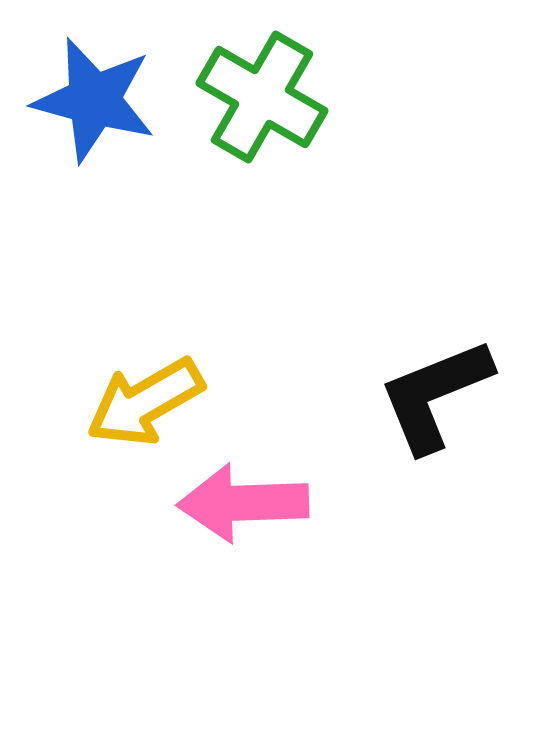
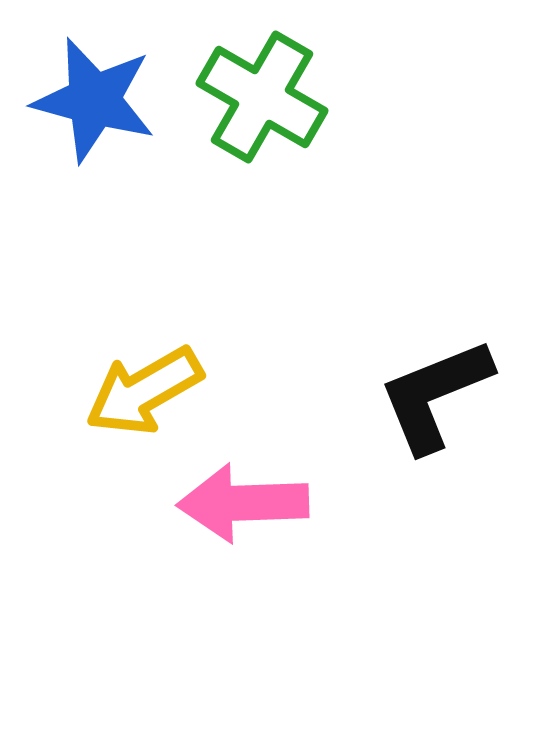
yellow arrow: moved 1 px left, 11 px up
